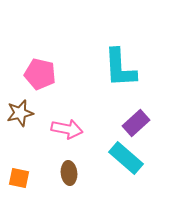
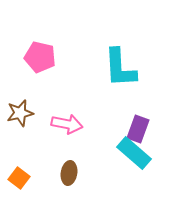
pink pentagon: moved 17 px up
purple rectangle: moved 2 px right, 6 px down; rotated 28 degrees counterclockwise
pink arrow: moved 5 px up
cyan rectangle: moved 8 px right, 5 px up
brown ellipse: rotated 15 degrees clockwise
orange square: rotated 25 degrees clockwise
